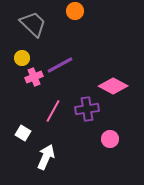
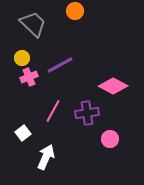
pink cross: moved 5 px left
purple cross: moved 4 px down
white square: rotated 21 degrees clockwise
